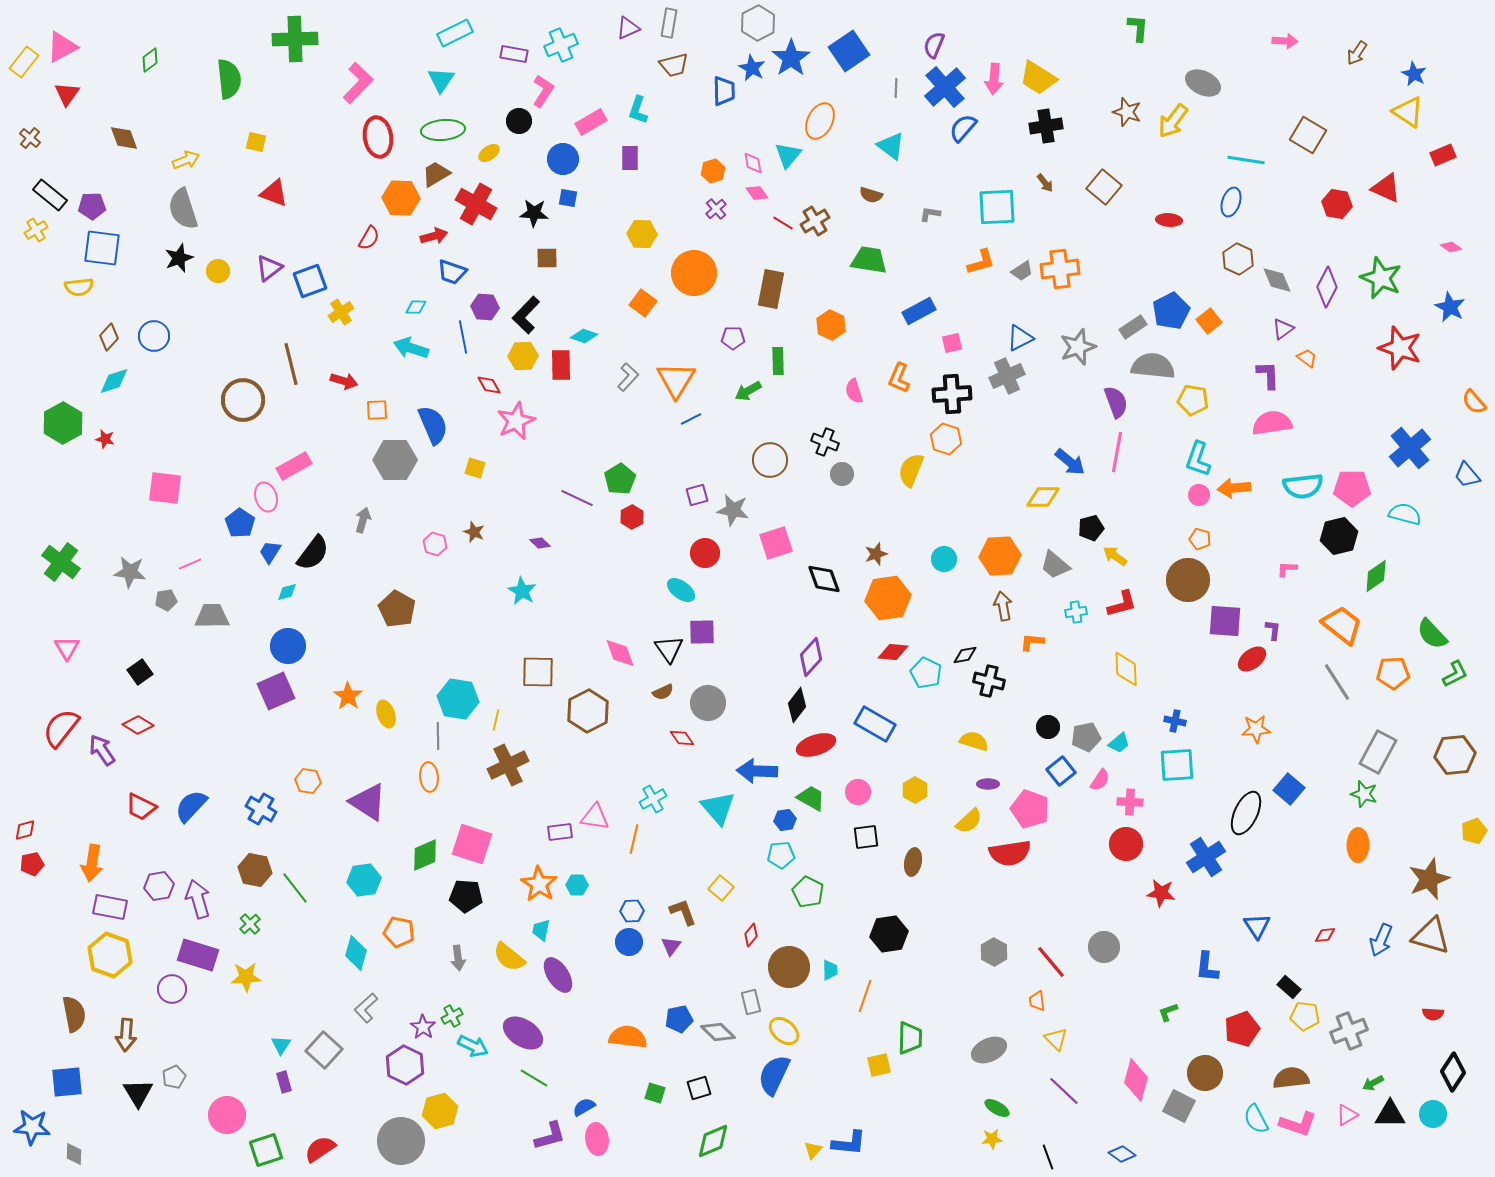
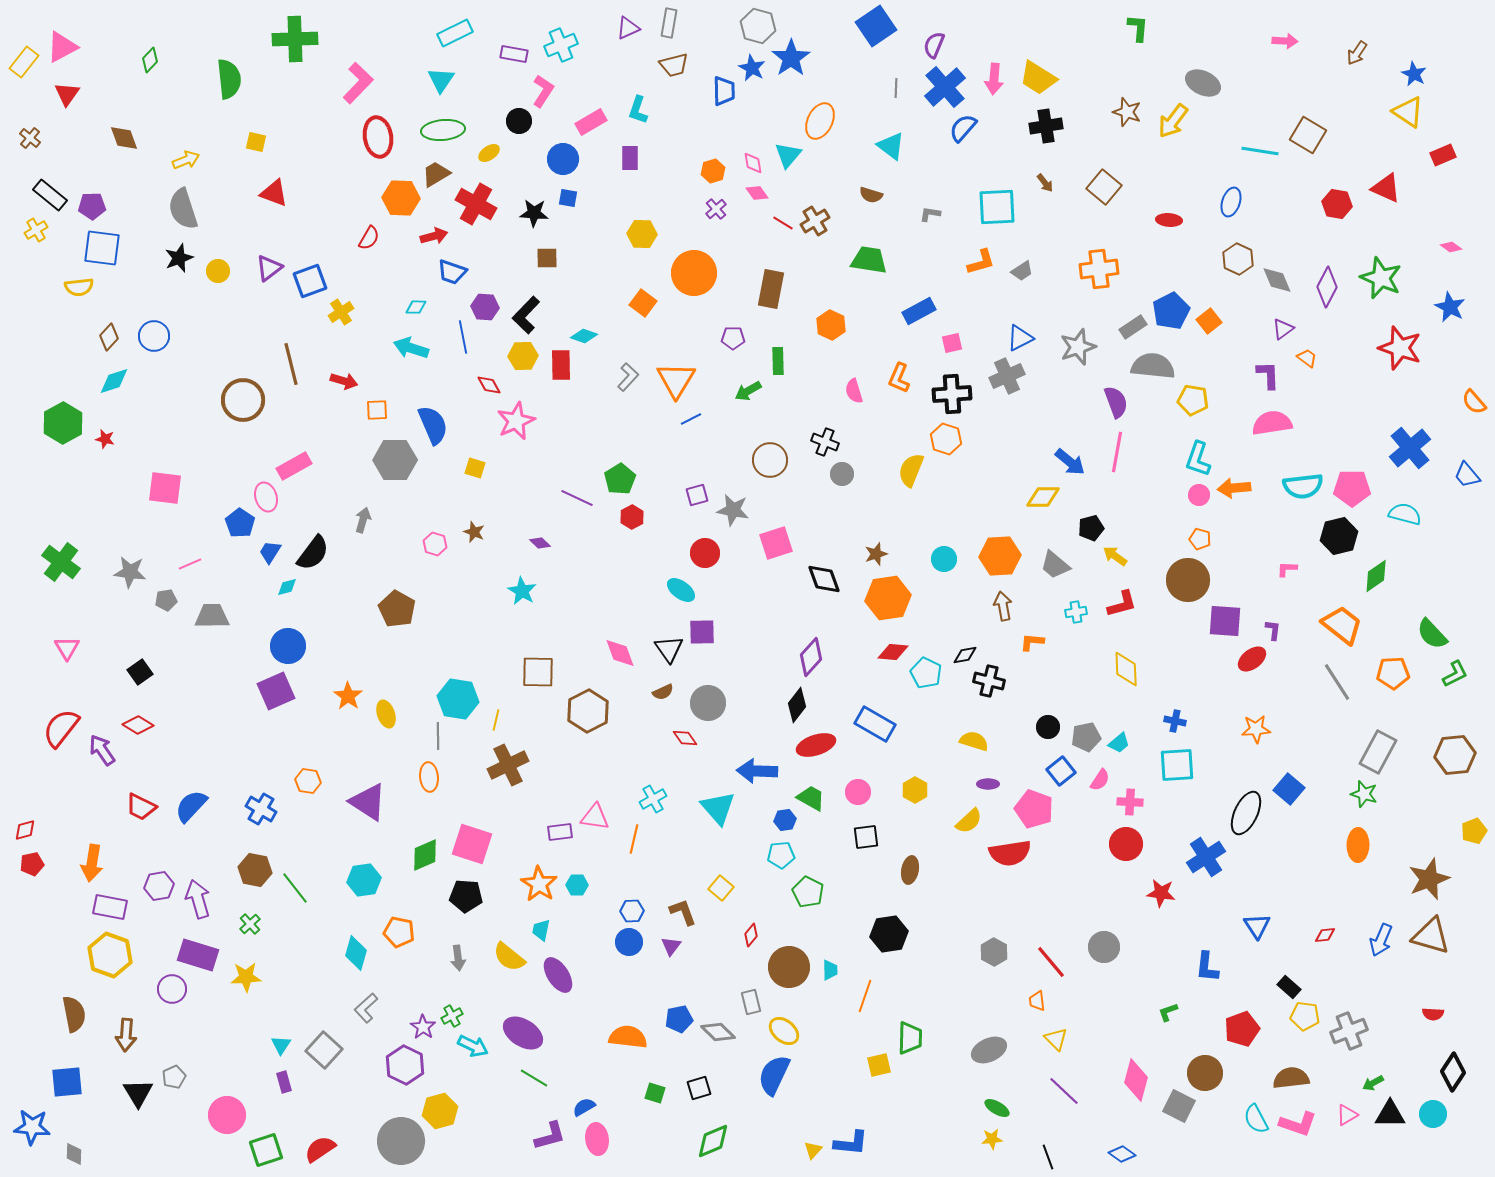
gray hexagon at (758, 23): moved 3 px down; rotated 16 degrees counterclockwise
blue square at (849, 51): moved 27 px right, 25 px up
green diamond at (150, 60): rotated 10 degrees counterclockwise
cyan line at (1246, 160): moved 14 px right, 9 px up
orange cross at (1060, 269): moved 39 px right
cyan diamond at (287, 592): moved 5 px up
red diamond at (682, 738): moved 3 px right
pink pentagon at (1030, 809): moved 4 px right
brown ellipse at (913, 862): moved 3 px left, 8 px down
blue L-shape at (849, 1143): moved 2 px right
